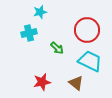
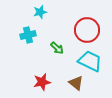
cyan cross: moved 1 px left, 2 px down
